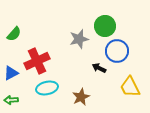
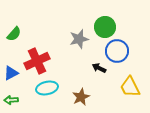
green circle: moved 1 px down
